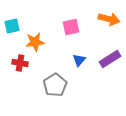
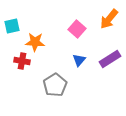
orange arrow: rotated 115 degrees clockwise
pink square: moved 6 px right, 2 px down; rotated 36 degrees counterclockwise
orange star: rotated 12 degrees clockwise
red cross: moved 2 px right, 2 px up
